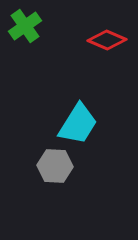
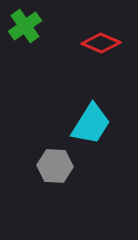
red diamond: moved 6 px left, 3 px down
cyan trapezoid: moved 13 px right
